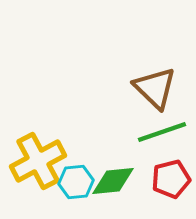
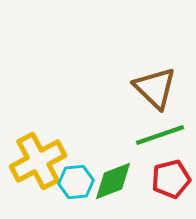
green line: moved 2 px left, 3 px down
green diamond: rotated 15 degrees counterclockwise
